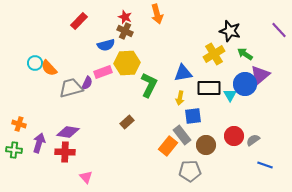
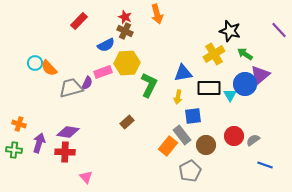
blue semicircle: rotated 12 degrees counterclockwise
yellow arrow: moved 2 px left, 1 px up
gray pentagon: rotated 25 degrees counterclockwise
